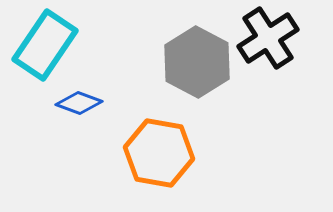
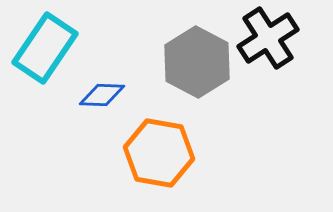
cyan rectangle: moved 3 px down
blue diamond: moved 23 px right, 8 px up; rotated 18 degrees counterclockwise
